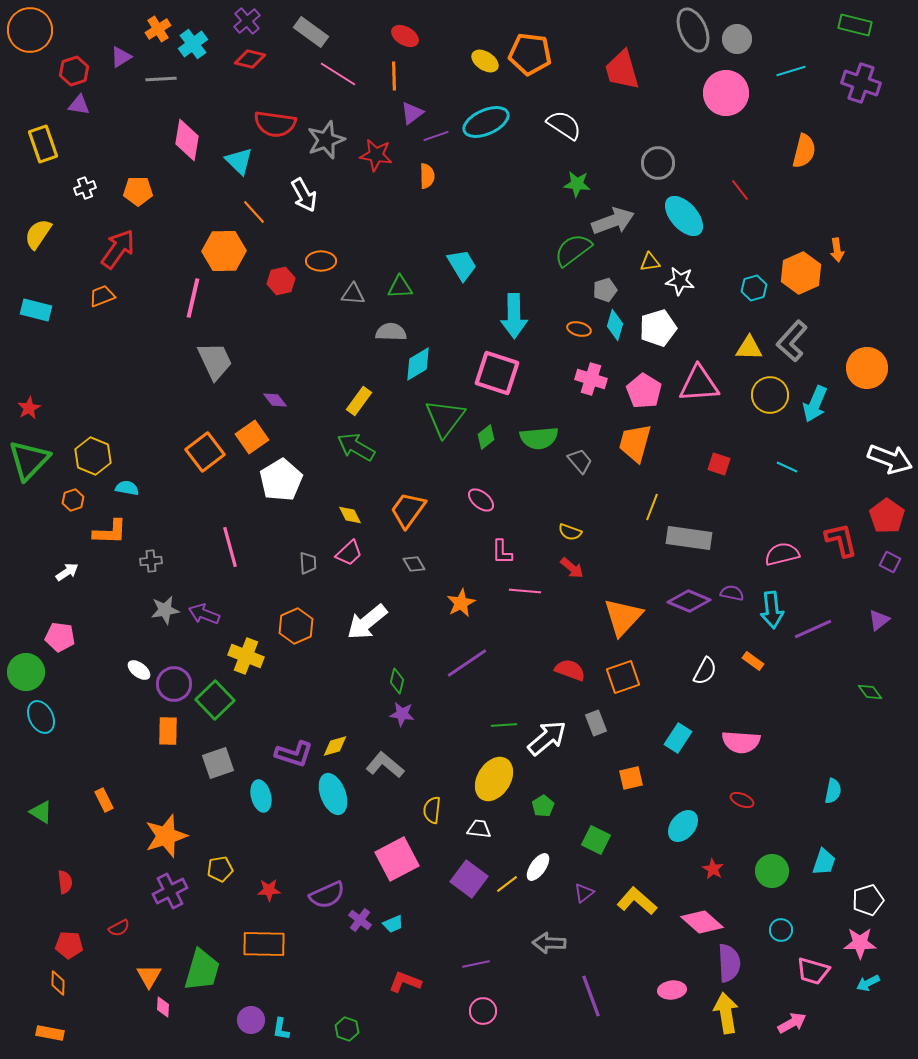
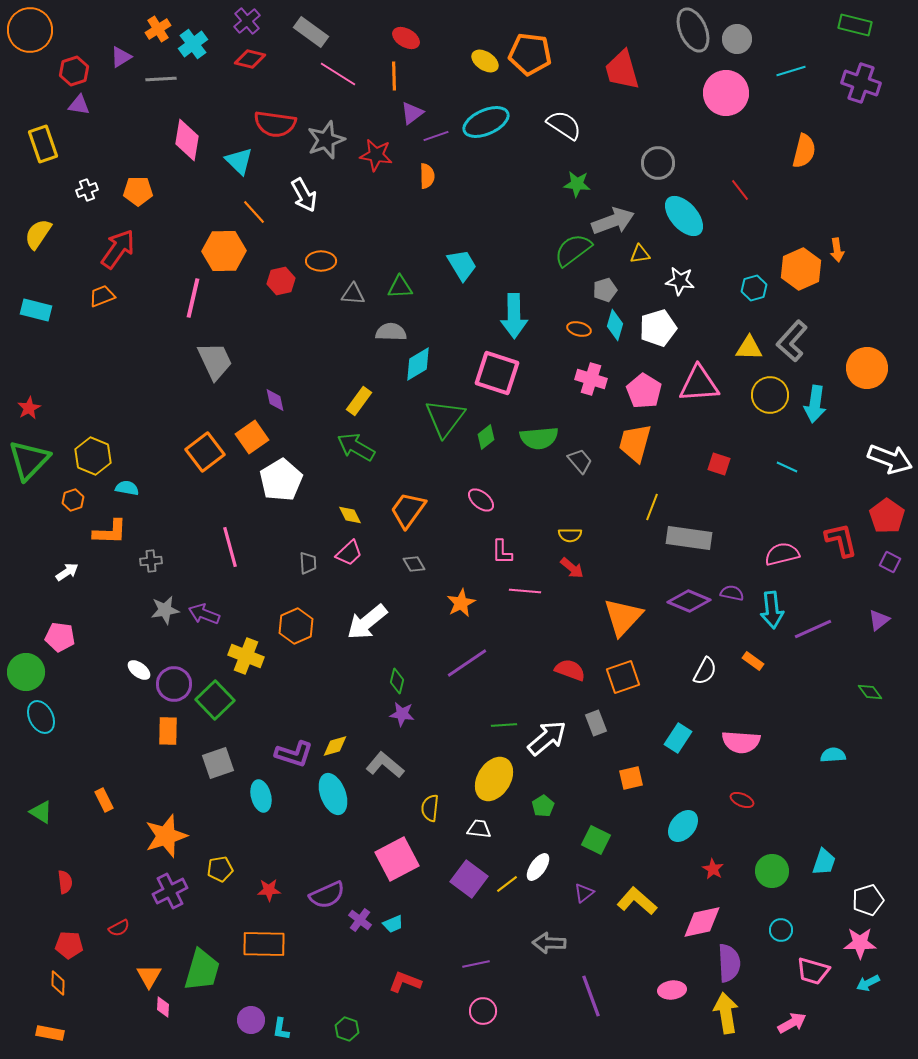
red ellipse at (405, 36): moved 1 px right, 2 px down
white cross at (85, 188): moved 2 px right, 2 px down
yellow triangle at (650, 262): moved 10 px left, 8 px up
orange hexagon at (801, 273): moved 4 px up
purple diamond at (275, 400): rotated 25 degrees clockwise
cyan arrow at (815, 404): rotated 15 degrees counterclockwise
yellow semicircle at (570, 532): moved 3 px down; rotated 20 degrees counterclockwise
cyan semicircle at (833, 791): moved 36 px up; rotated 105 degrees counterclockwise
yellow semicircle at (432, 810): moved 2 px left, 2 px up
pink diamond at (702, 922): rotated 54 degrees counterclockwise
